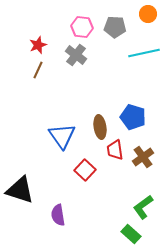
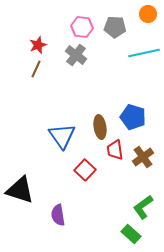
brown line: moved 2 px left, 1 px up
